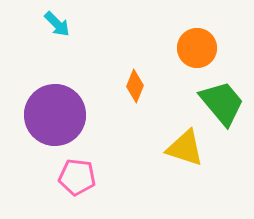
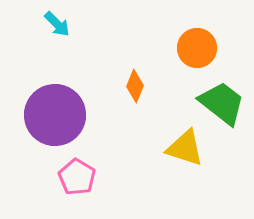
green trapezoid: rotated 12 degrees counterclockwise
pink pentagon: rotated 24 degrees clockwise
